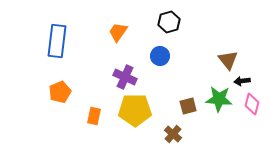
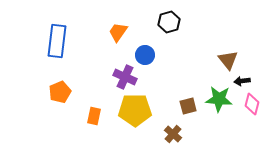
blue circle: moved 15 px left, 1 px up
